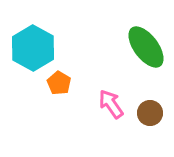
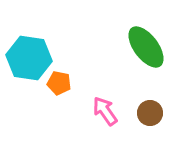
cyan hexagon: moved 4 px left, 10 px down; rotated 21 degrees counterclockwise
orange pentagon: rotated 20 degrees counterclockwise
pink arrow: moved 6 px left, 7 px down
